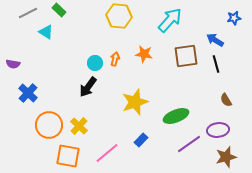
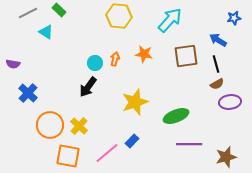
blue arrow: moved 3 px right
brown semicircle: moved 9 px left, 16 px up; rotated 88 degrees counterclockwise
orange circle: moved 1 px right
purple ellipse: moved 12 px right, 28 px up
blue rectangle: moved 9 px left, 1 px down
purple line: rotated 35 degrees clockwise
